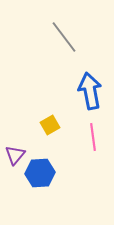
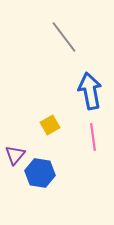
blue hexagon: rotated 12 degrees clockwise
